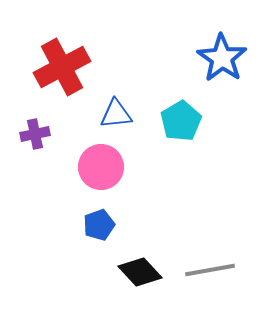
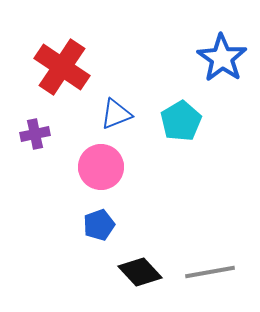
red cross: rotated 28 degrees counterclockwise
blue triangle: rotated 16 degrees counterclockwise
gray line: moved 2 px down
